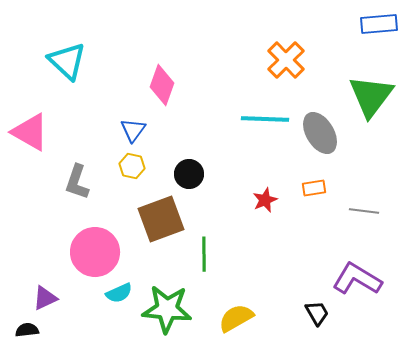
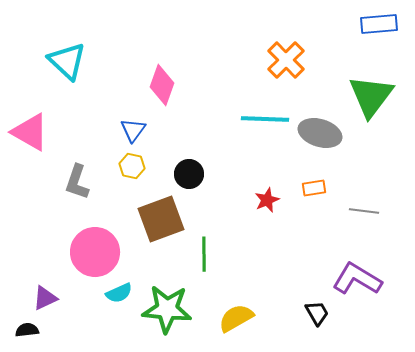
gray ellipse: rotated 42 degrees counterclockwise
red star: moved 2 px right
